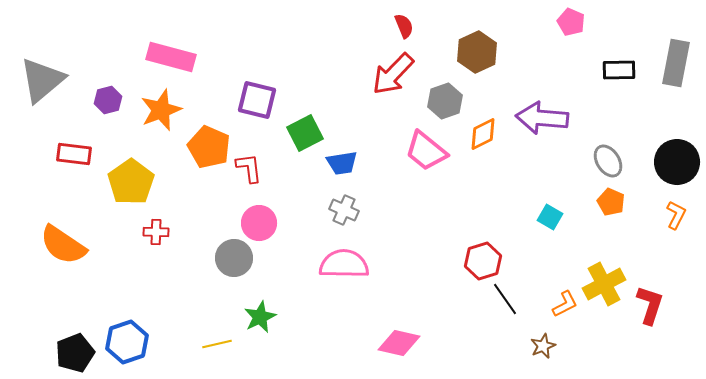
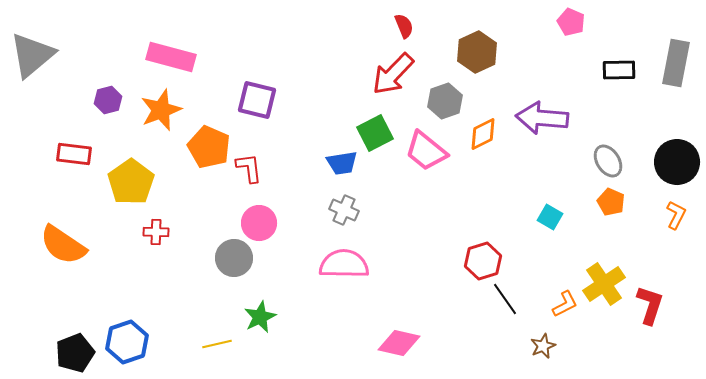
gray triangle at (42, 80): moved 10 px left, 25 px up
green square at (305, 133): moved 70 px right
yellow cross at (604, 284): rotated 6 degrees counterclockwise
